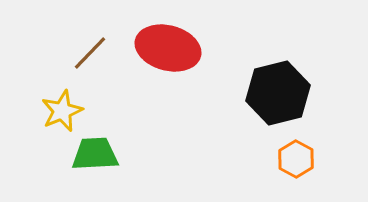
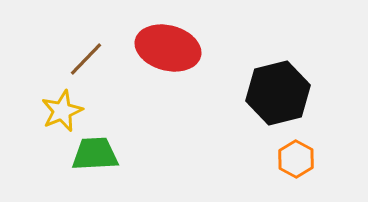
brown line: moved 4 px left, 6 px down
